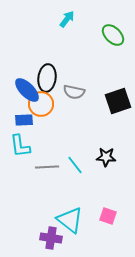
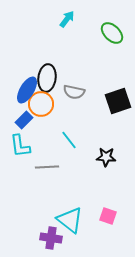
green ellipse: moved 1 px left, 2 px up
blue ellipse: rotated 76 degrees clockwise
blue rectangle: rotated 42 degrees counterclockwise
cyan line: moved 6 px left, 25 px up
